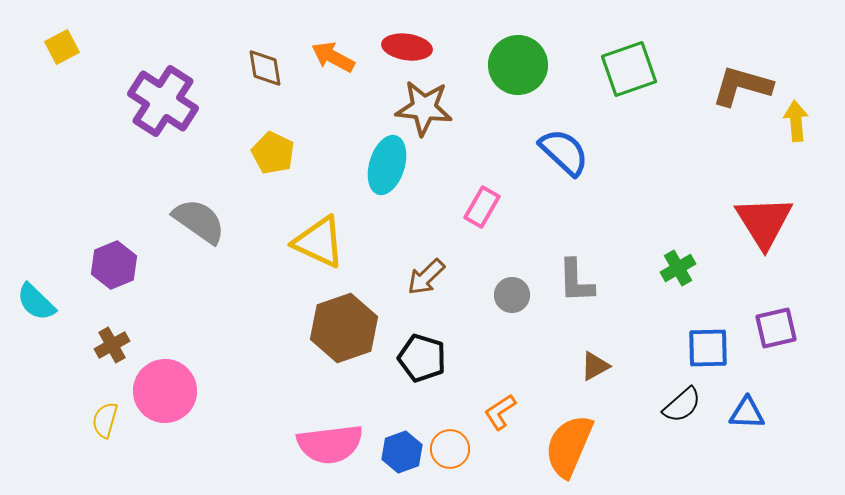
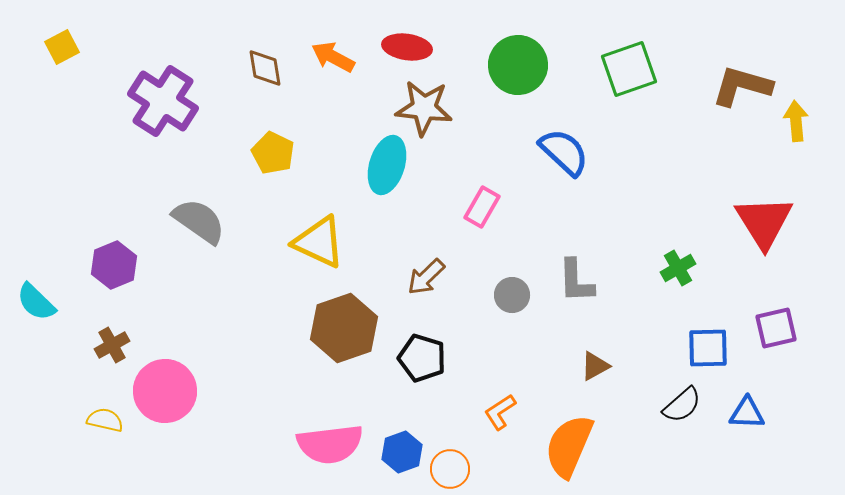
yellow semicircle: rotated 87 degrees clockwise
orange circle: moved 20 px down
